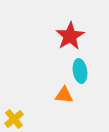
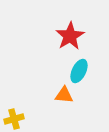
cyan ellipse: moved 1 px left; rotated 35 degrees clockwise
yellow cross: rotated 24 degrees clockwise
